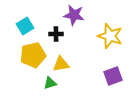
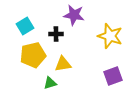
yellow triangle: moved 2 px right
